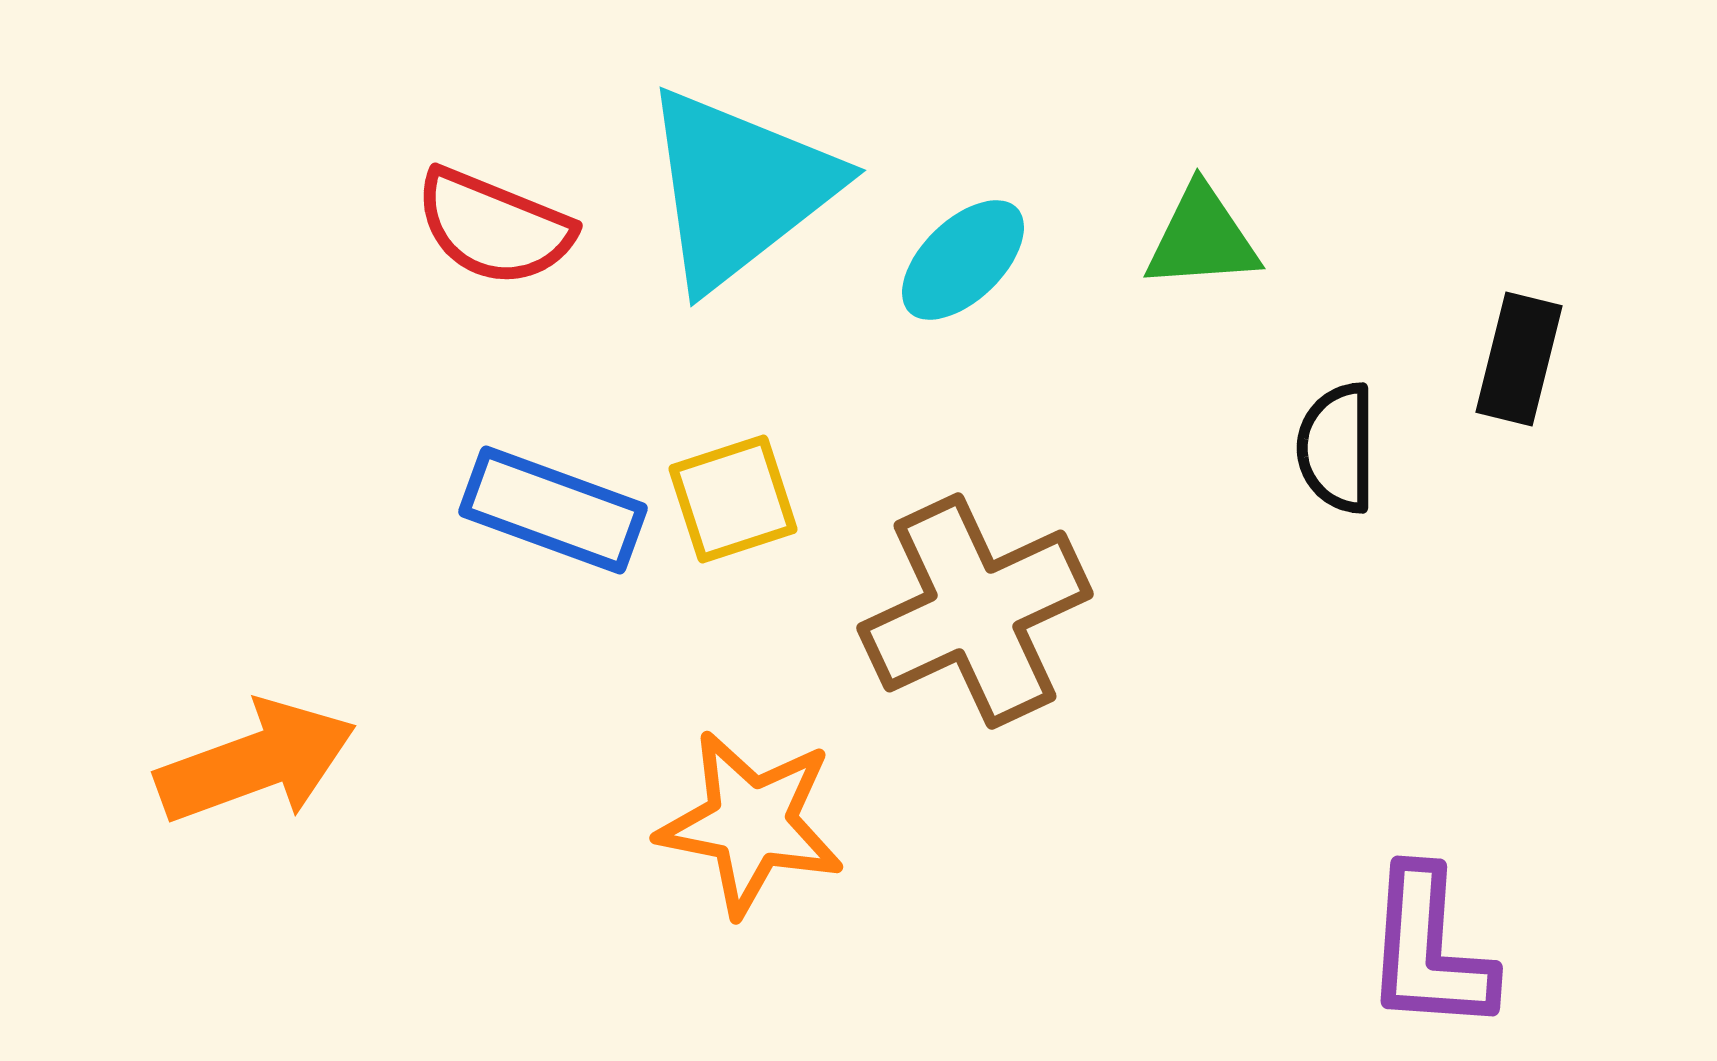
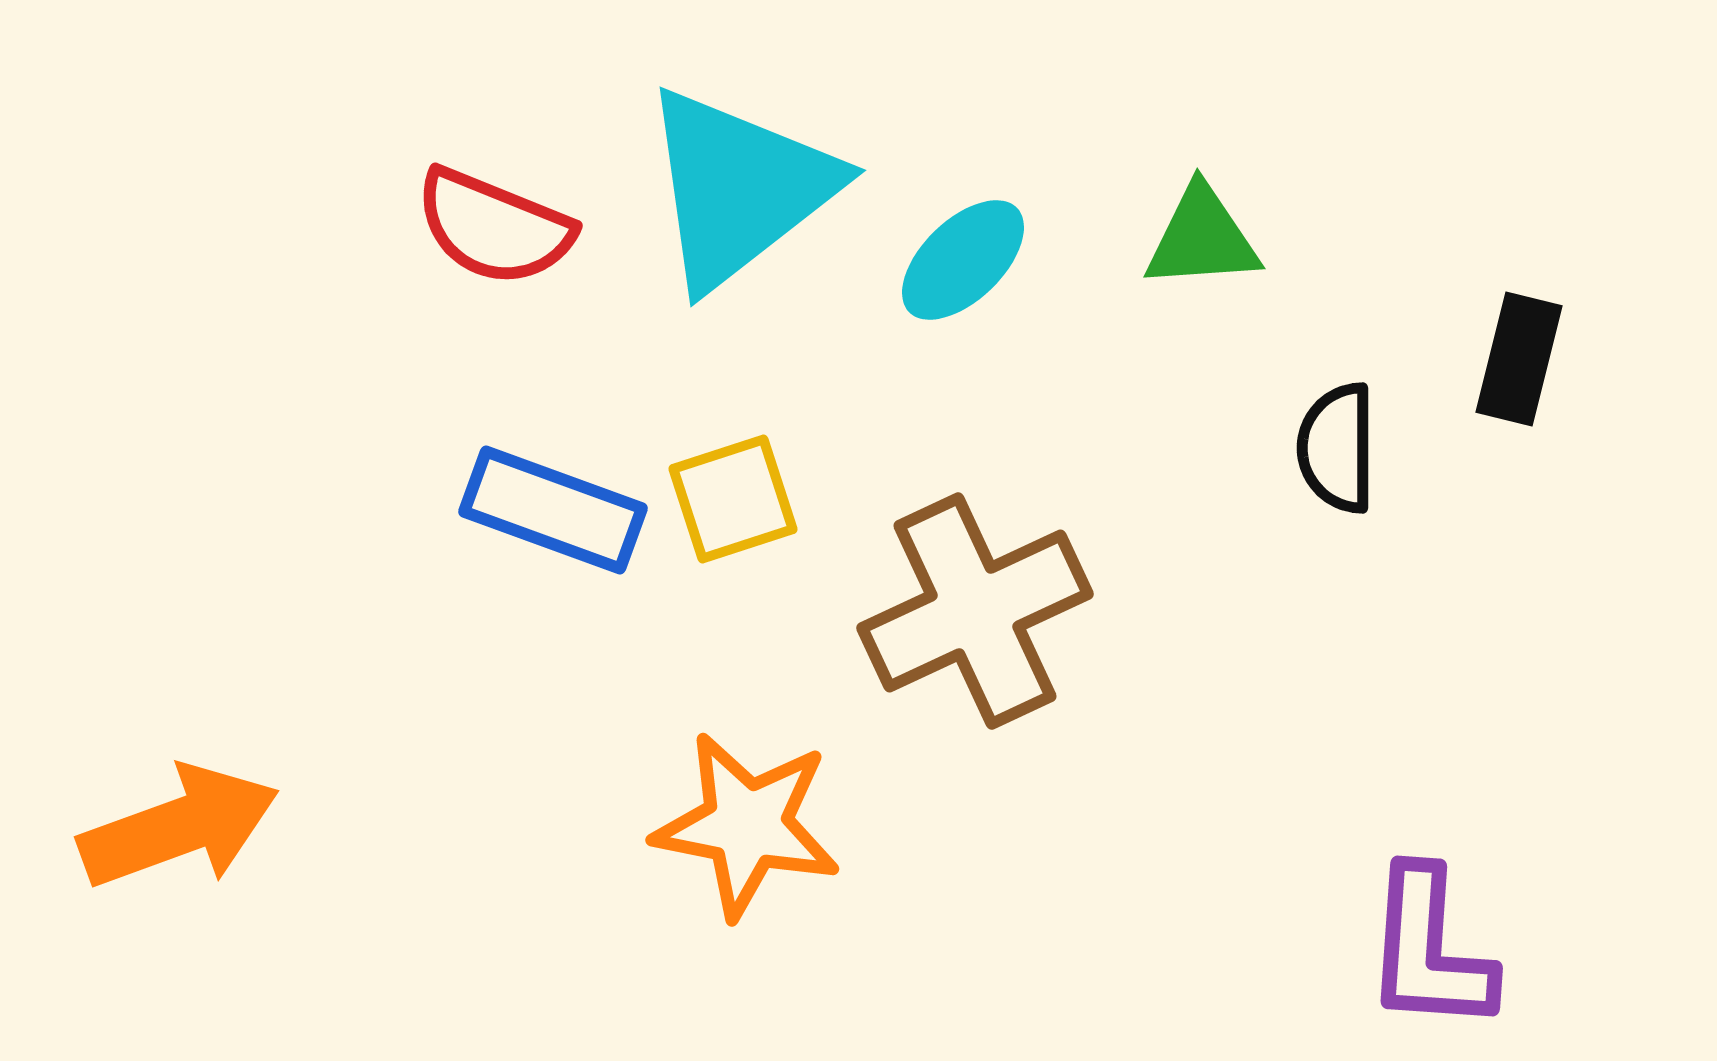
orange arrow: moved 77 px left, 65 px down
orange star: moved 4 px left, 2 px down
